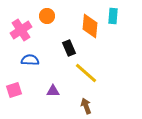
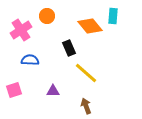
orange diamond: rotated 45 degrees counterclockwise
